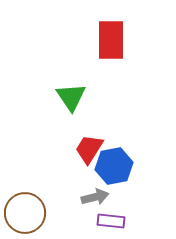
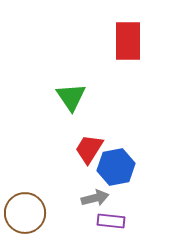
red rectangle: moved 17 px right, 1 px down
blue hexagon: moved 2 px right, 1 px down
gray arrow: moved 1 px down
